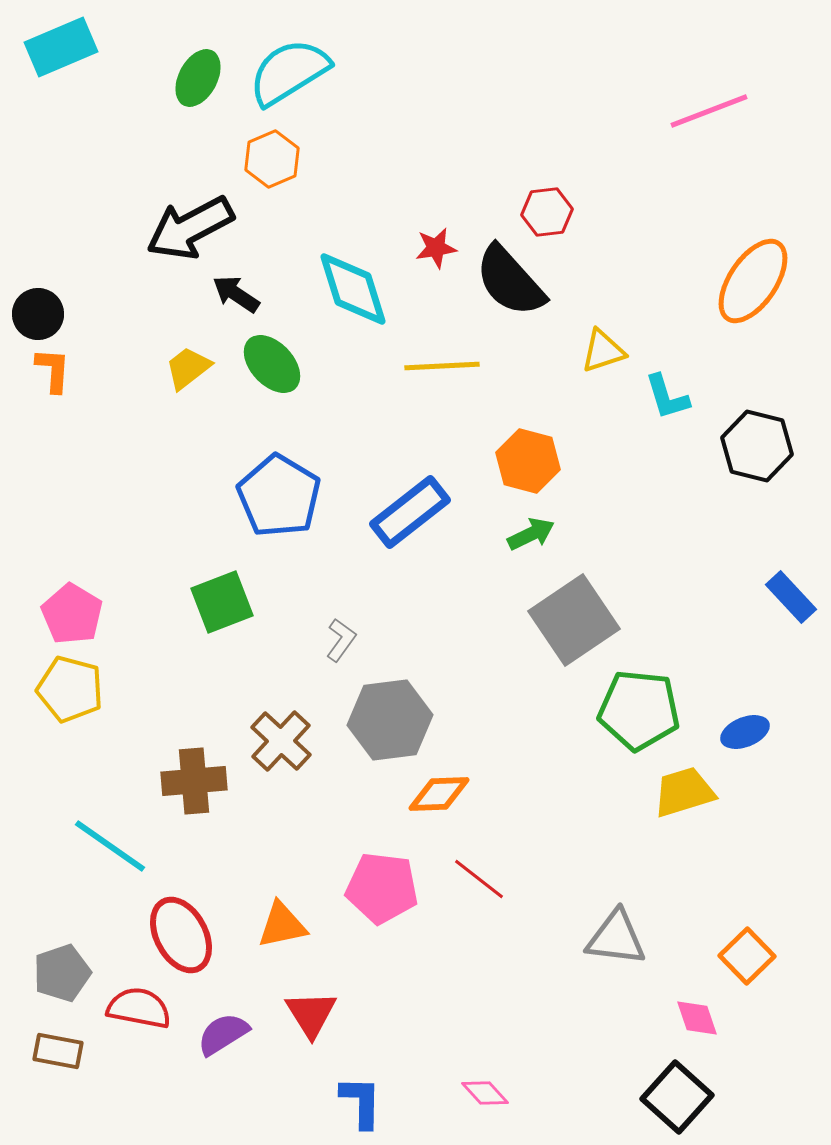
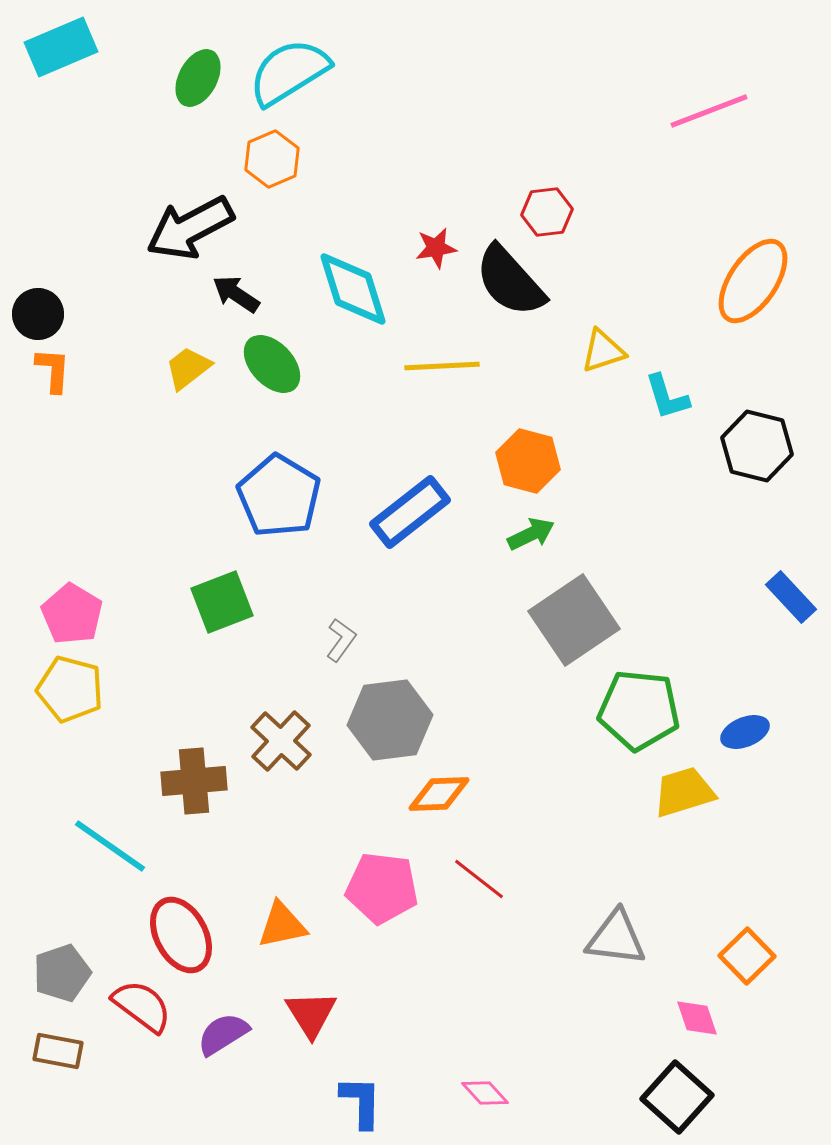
red semicircle at (139, 1008): moved 3 px right, 2 px up; rotated 26 degrees clockwise
